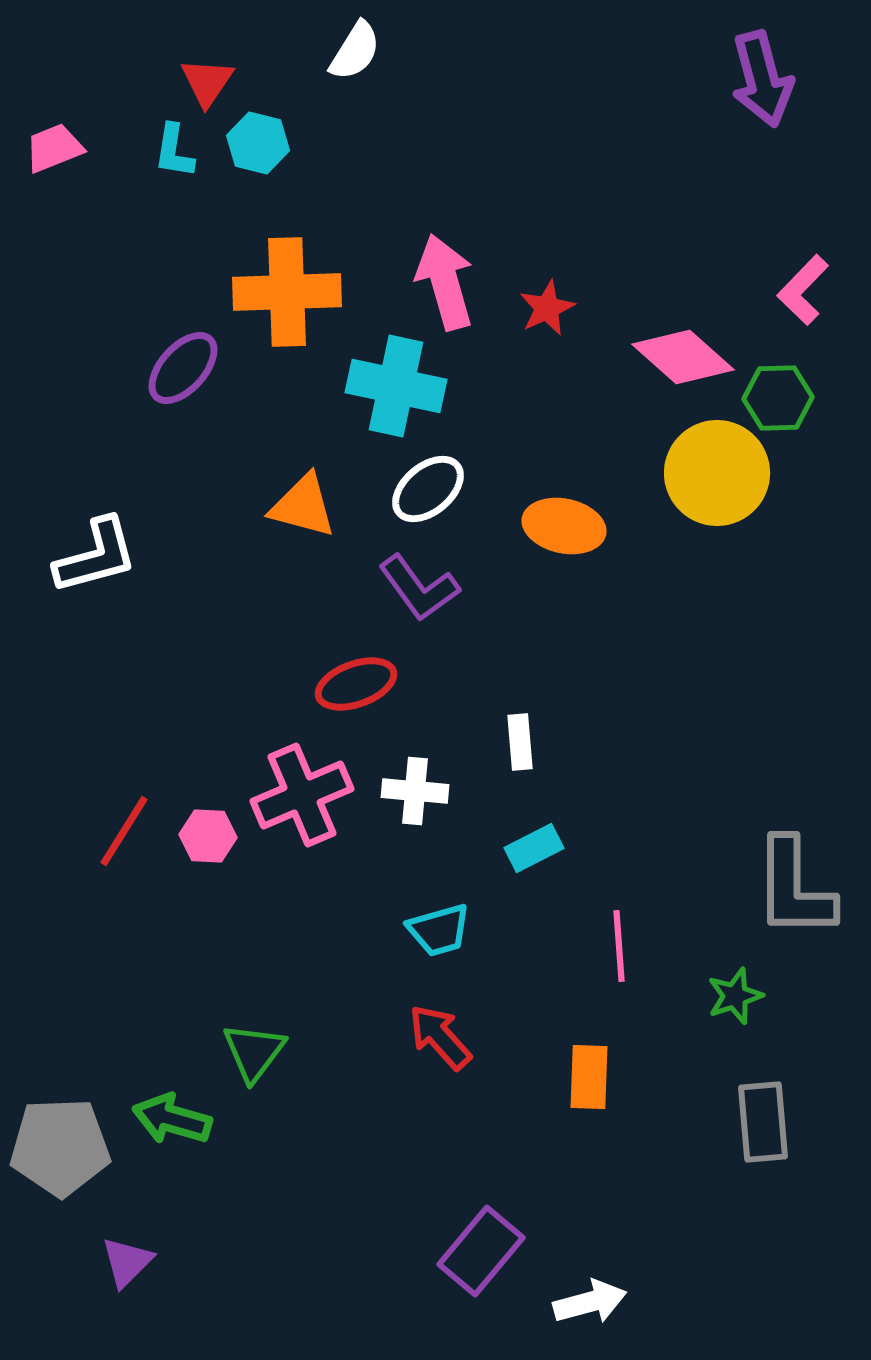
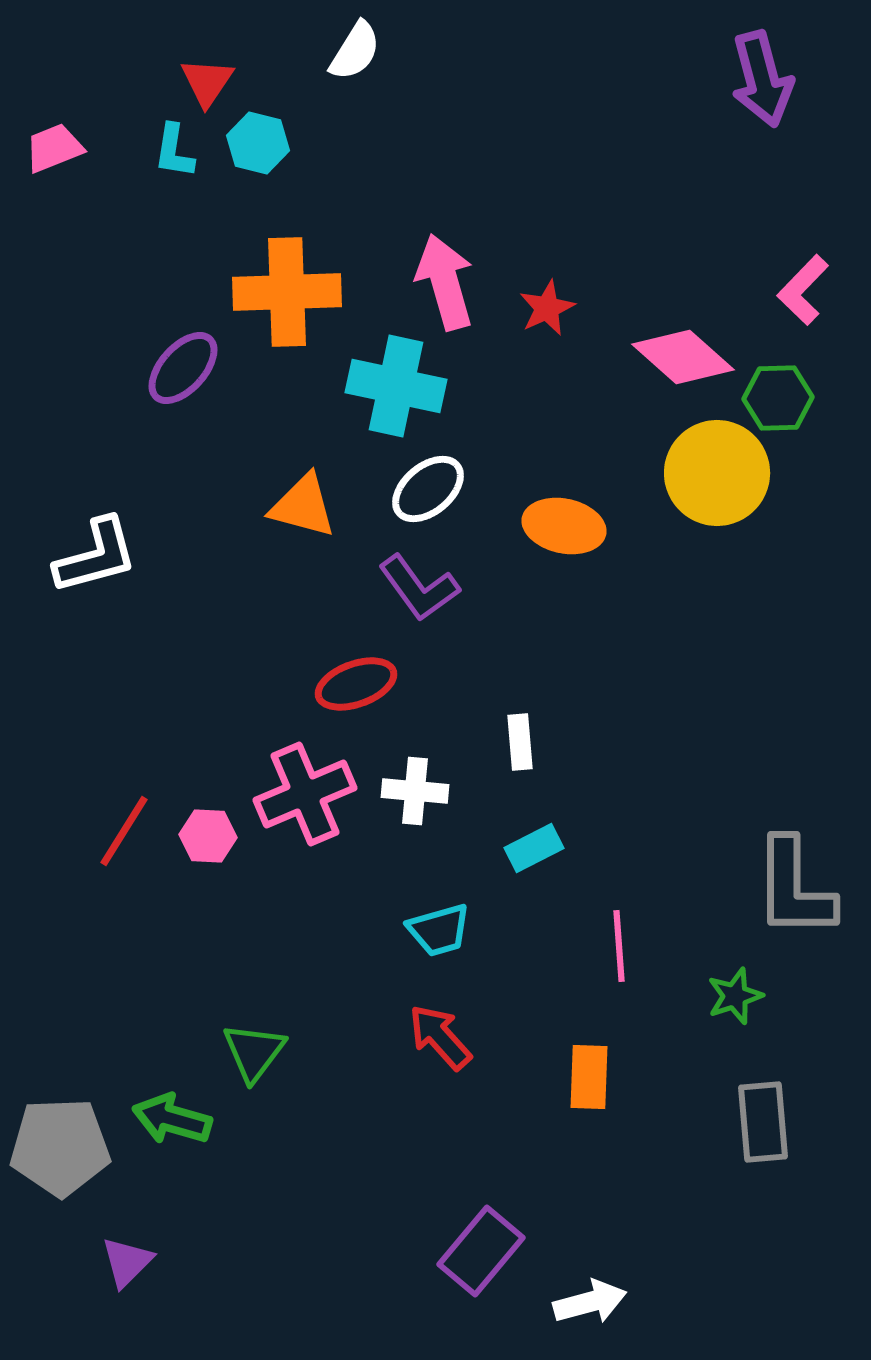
pink cross: moved 3 px right, 1 px up
